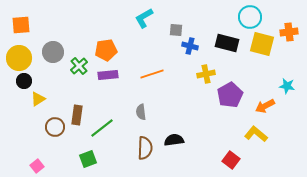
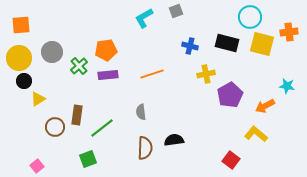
gray square: moved 19 px up; rotated 24 degrees counterclockwise
gray circle: moved 1 px left
